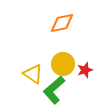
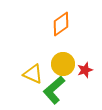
orange diamond: moved 1 px left, 1 px down; rotated 25 degrees counterclockwise
yellow triangle: rotated 10 degrees counterclockwise
